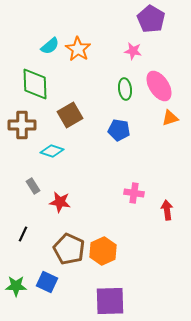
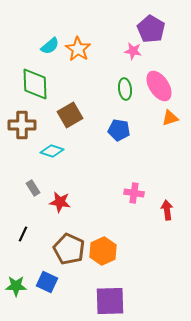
purple pentagon: moved 10 px down
gray rectangle: moved 2 px down
